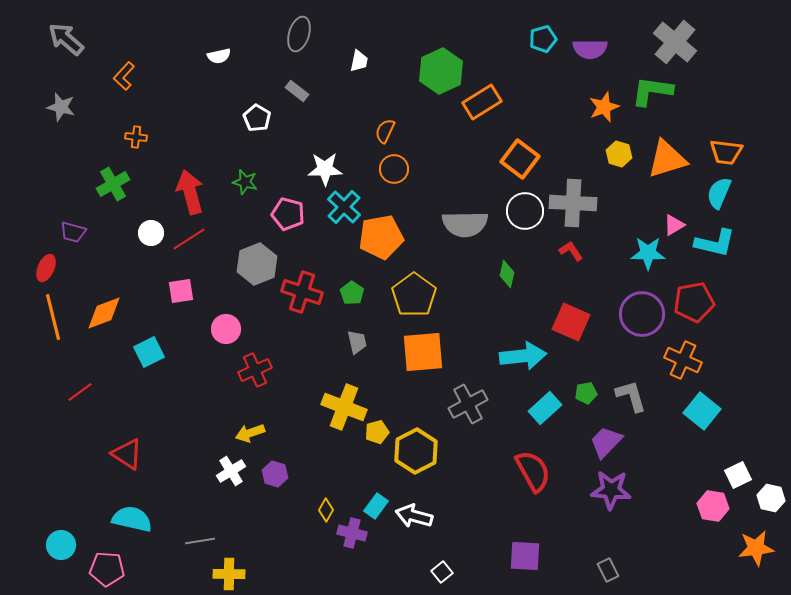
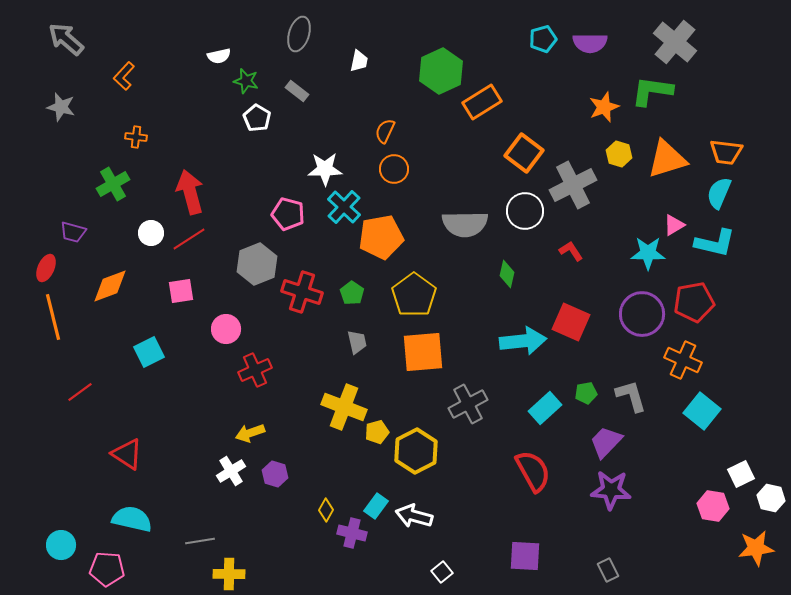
purple semicircle at (590, 49): moved 6 px up
orange square at (520, 159): moved 4 px right, 6 px up
green star at (245, 182): moved 1 px right, 101 px up
gray cross at (573, 203): moved 18 px up; rotated 30 degrees counterclockwise
orange diamond at (104, 313): moved 6 px right, 27 px up
cyan arrow at (523, 356): moved 15 px up
white square at (738, 475): moved 3 px right, 1 px up
